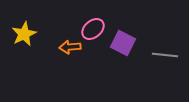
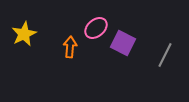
pink ellipse: moved 3 px right, 1 px up
orange arrow: rotated 100 degrees clockwise
gray line: rotated 70 degrees counterclockwise
